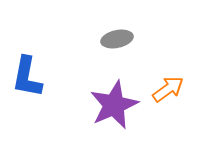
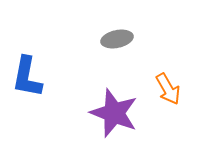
orange arrow: rotated 96 degrees clockwise
purple star: moved 8 px down; rotated 27 degrees counterclockwise
